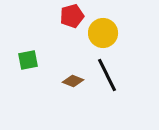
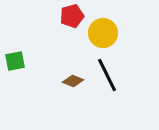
green square: moved 13 px left, 1 px down
